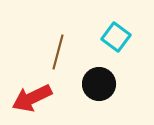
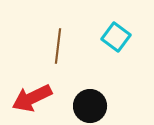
brown line: moved 6 px up; rotated 8 degrees counterclockwise
black circle: moved 9 px left, 22 px down
